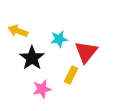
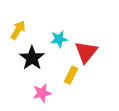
yellow arrow: moved 1 px up; rotated 102 degrees clockwise
pink star: moved 4 px down
